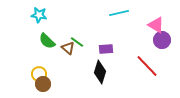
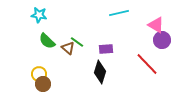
red line: moved 2 px up
